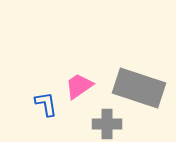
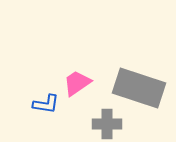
pink trapezoid: moved 2 px left, 3 px up
blue L-shape: rotated 108 degrees clockwise
